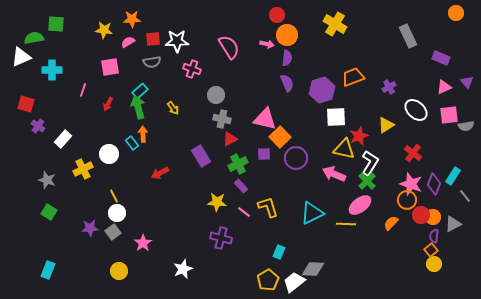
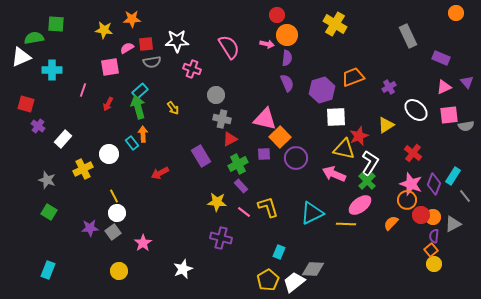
red square at (153, 39): moved 7 px left, 5 px down
pink semicircle at (128, 42): moved 1 px left, 6 px down
